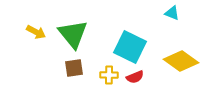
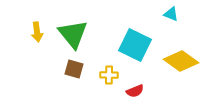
cyan triangle: moved 1 px left, 1 px down
yellow arrow: moved 1 px right; rotated 54 degrees clockwise
cyan square: moved 5 px right, 2 px up
brown square: moved 1 px down; rotated 24 degrees clockwise
red semicircle: moved 14 px down
